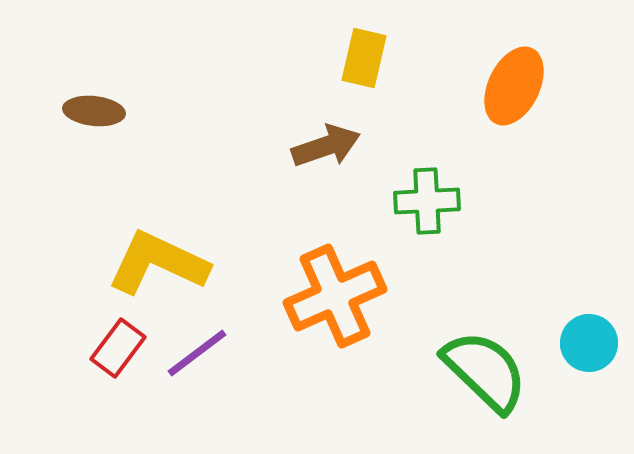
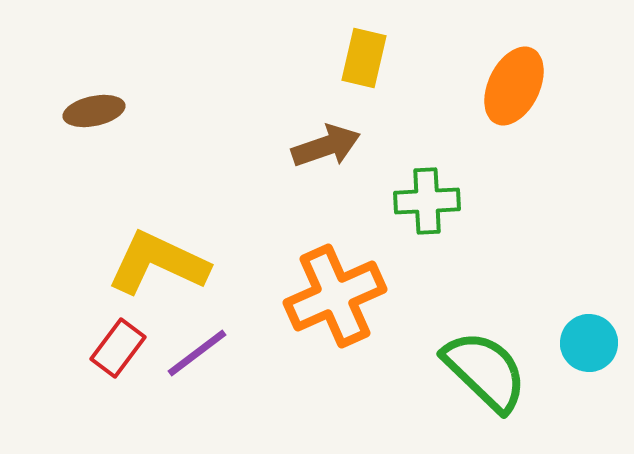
brown ellipse: rotated 18 degrees counterclockwise
